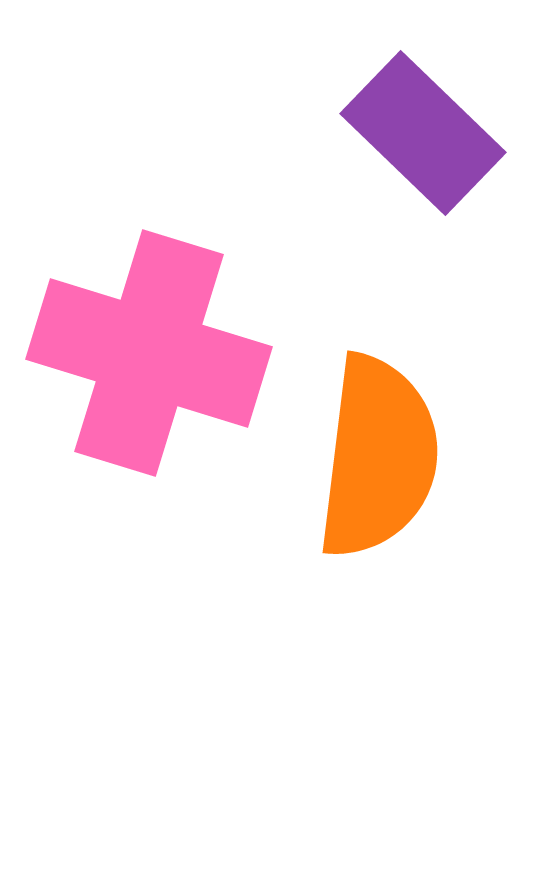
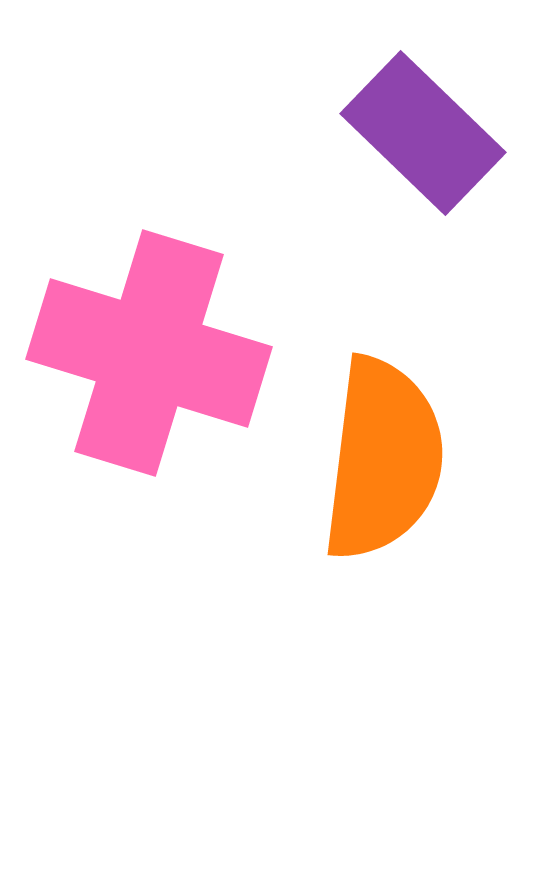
orange semicircle: moved 5 px right, 2 px down
